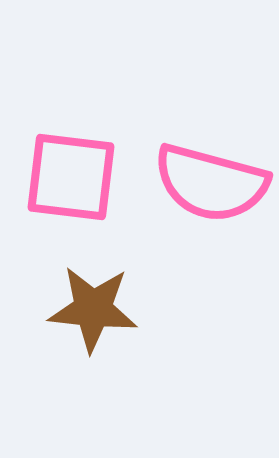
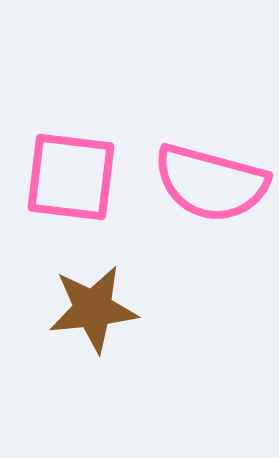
brown star: rotated 12 degrees counterclockwise
